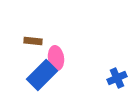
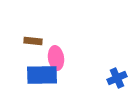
blue rectangle: rotated 44 degrees clockwise
